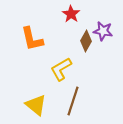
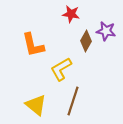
red star: rotated 24 degrees counterclockwise
purple star: moved 3 px right
orange L-shape: moved 1 px right, 6 px down
